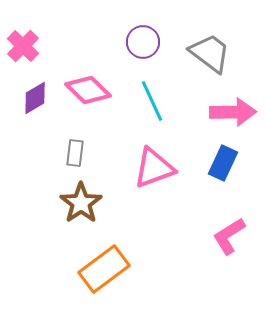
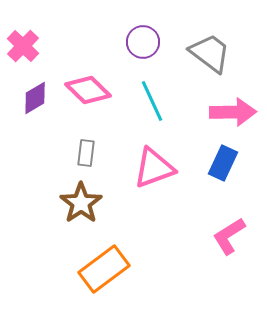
gray rectangle: moved 11 px right
